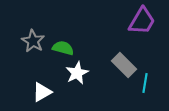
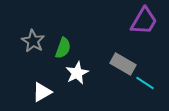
purple trapezoid: moved 2 px right
green semicircle: rotated 95 degrees clockwise
gray rectangle: moved 1 px left, 1 px up; rotated 15 degrees counterclockwise
cyan line: rotated 66 degrees counterclockwise
